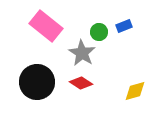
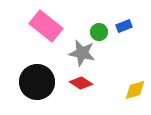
gray star: rotated 20 degrees counterclockwise
yellow diamond: moved 1 px up
